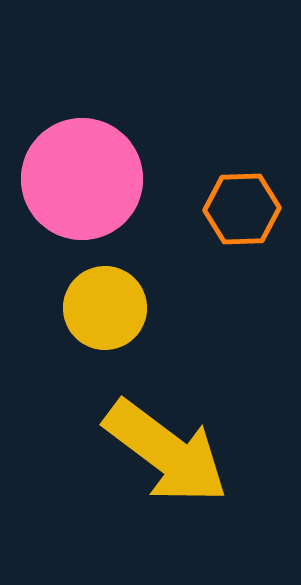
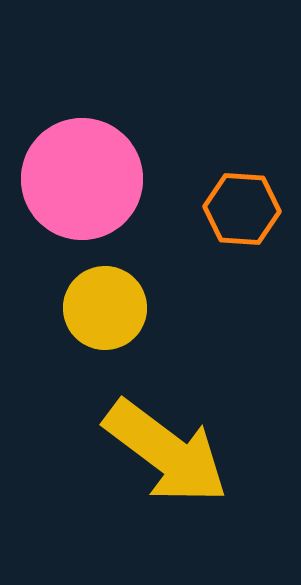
orange hexagon: rotated 6 degrees clockwise
